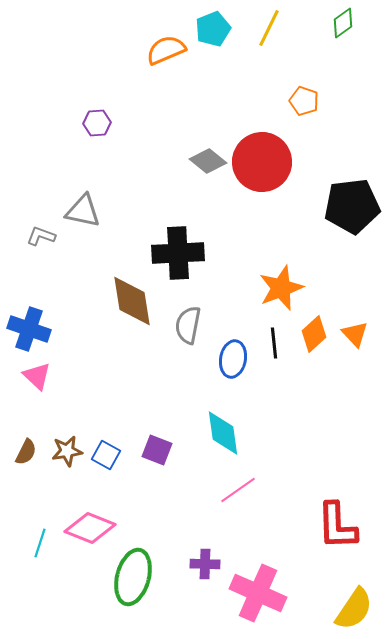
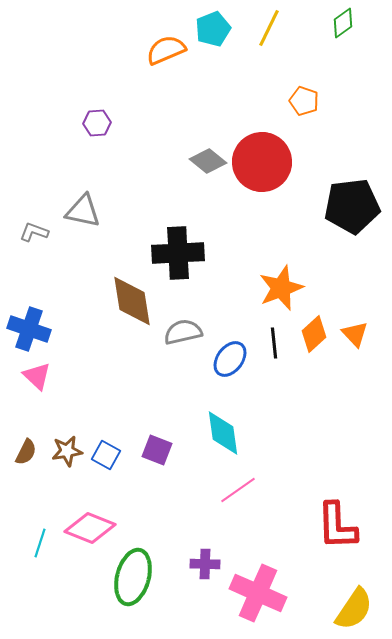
gray L-shape: moved 7 px left, 4 px up
gray semicircle: moved 5 px left, 7 px down; rotated 66 degrees clockwise
blue ellipse: moved 3 px left; rotated 27 degrees clockwise
